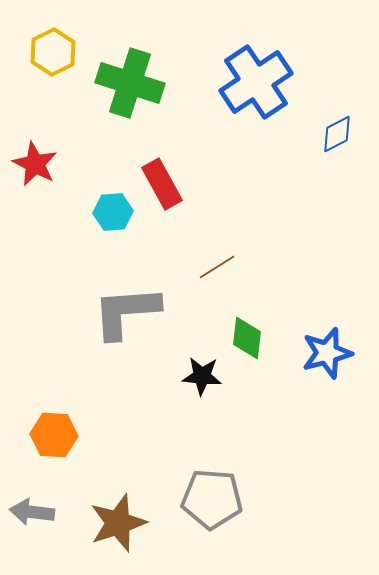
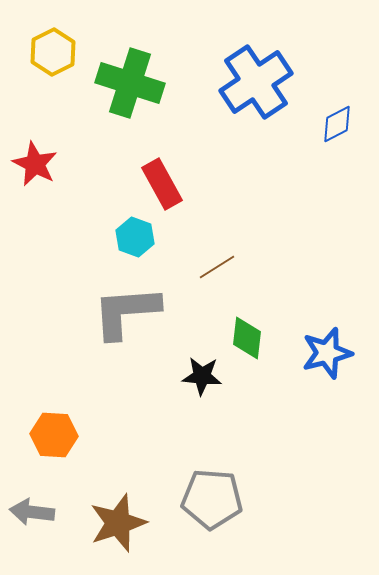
blue diamond: moved 10 px up
cyan hexagon: moved 22 px right, 25 px down; rotated 24 degrees clockwise
